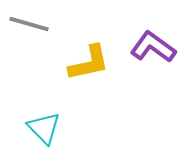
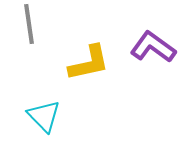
gray line: rotated 66 degrees clockwise
cyan triangle: moved 12 px up
